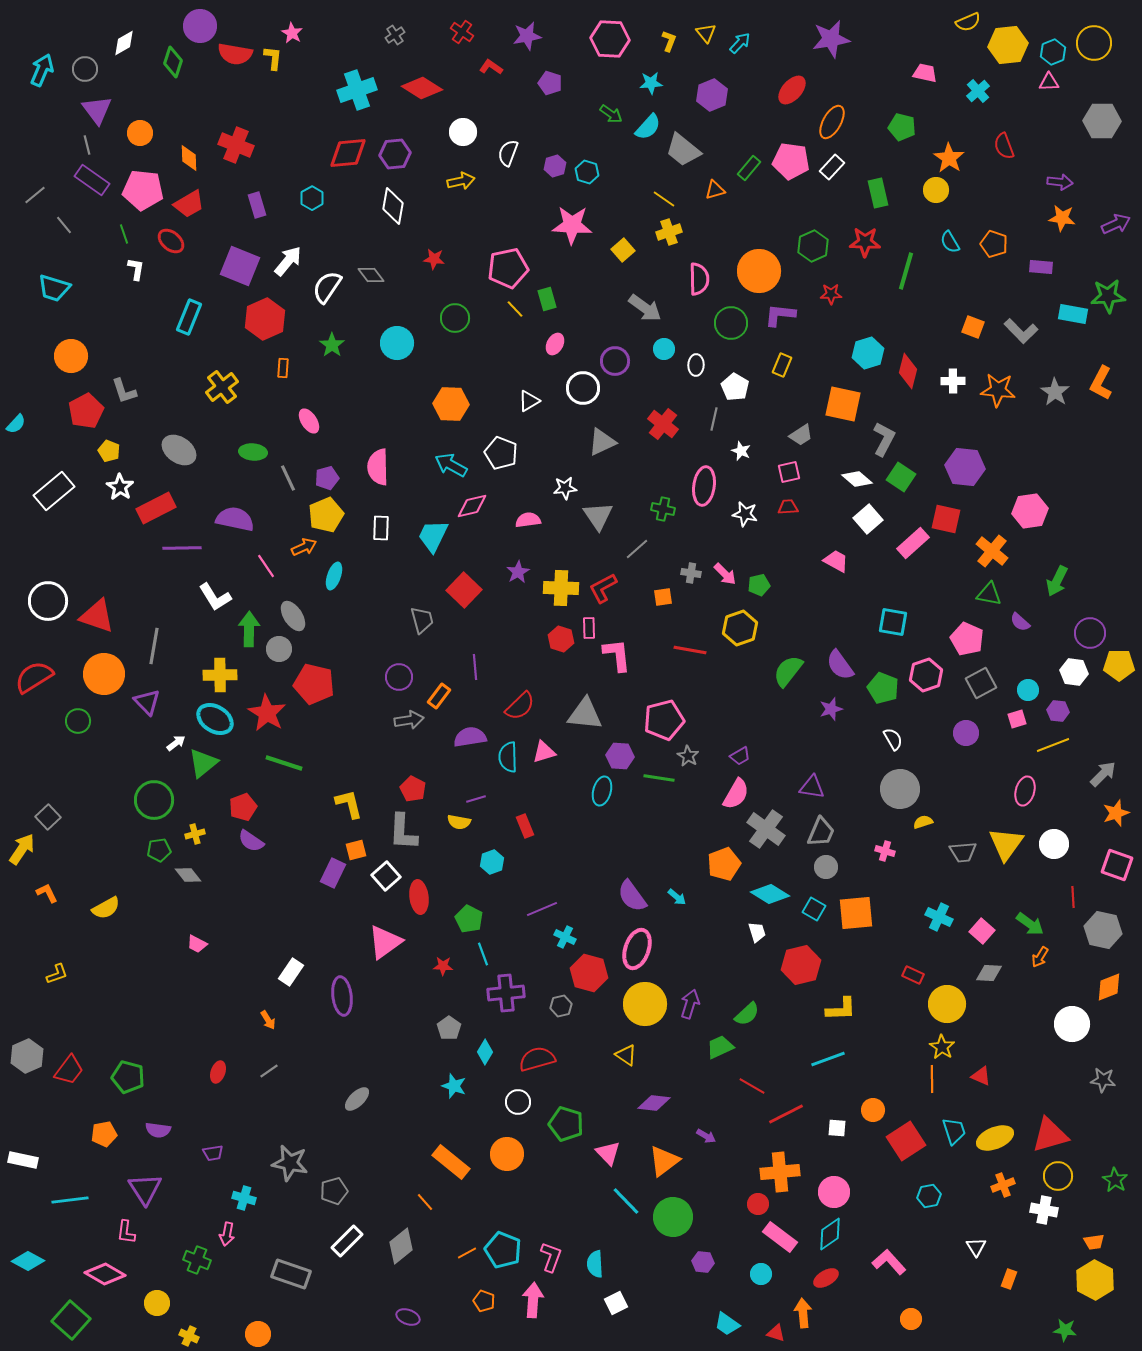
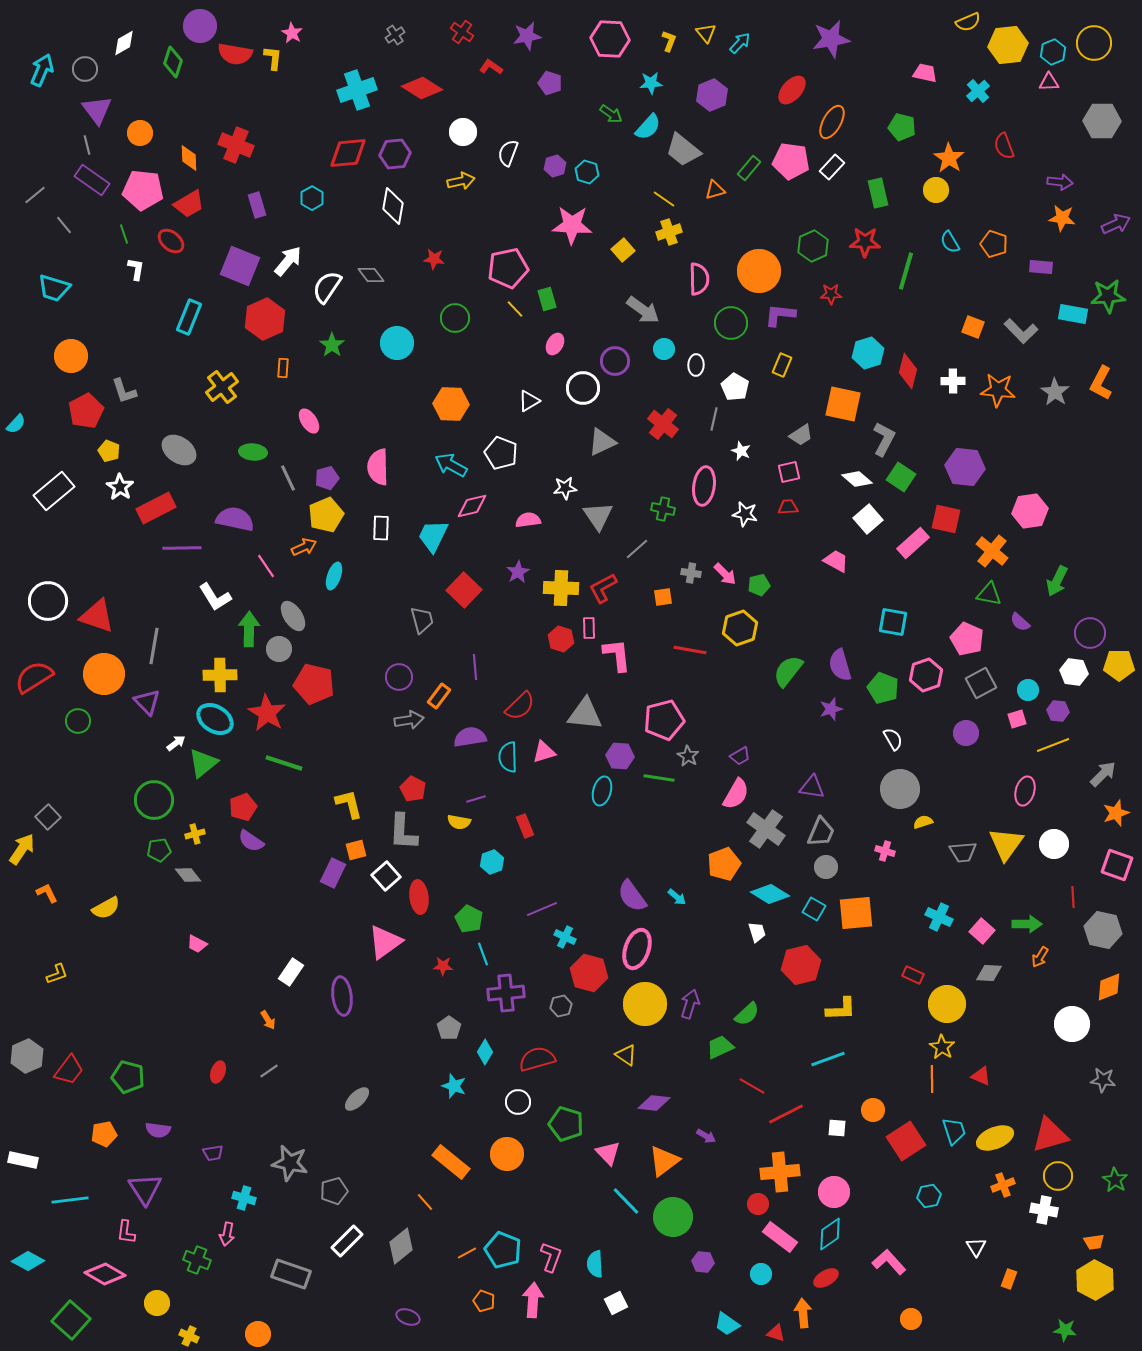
gray arrow at (645, 308): moved 2 px left, 2 px down
purple semicircle at (840, 665): rotated 20 degrees clockwise
green arrow at (1030, 924): moved 3 px left; rotated 36 degrees counterclockwise
